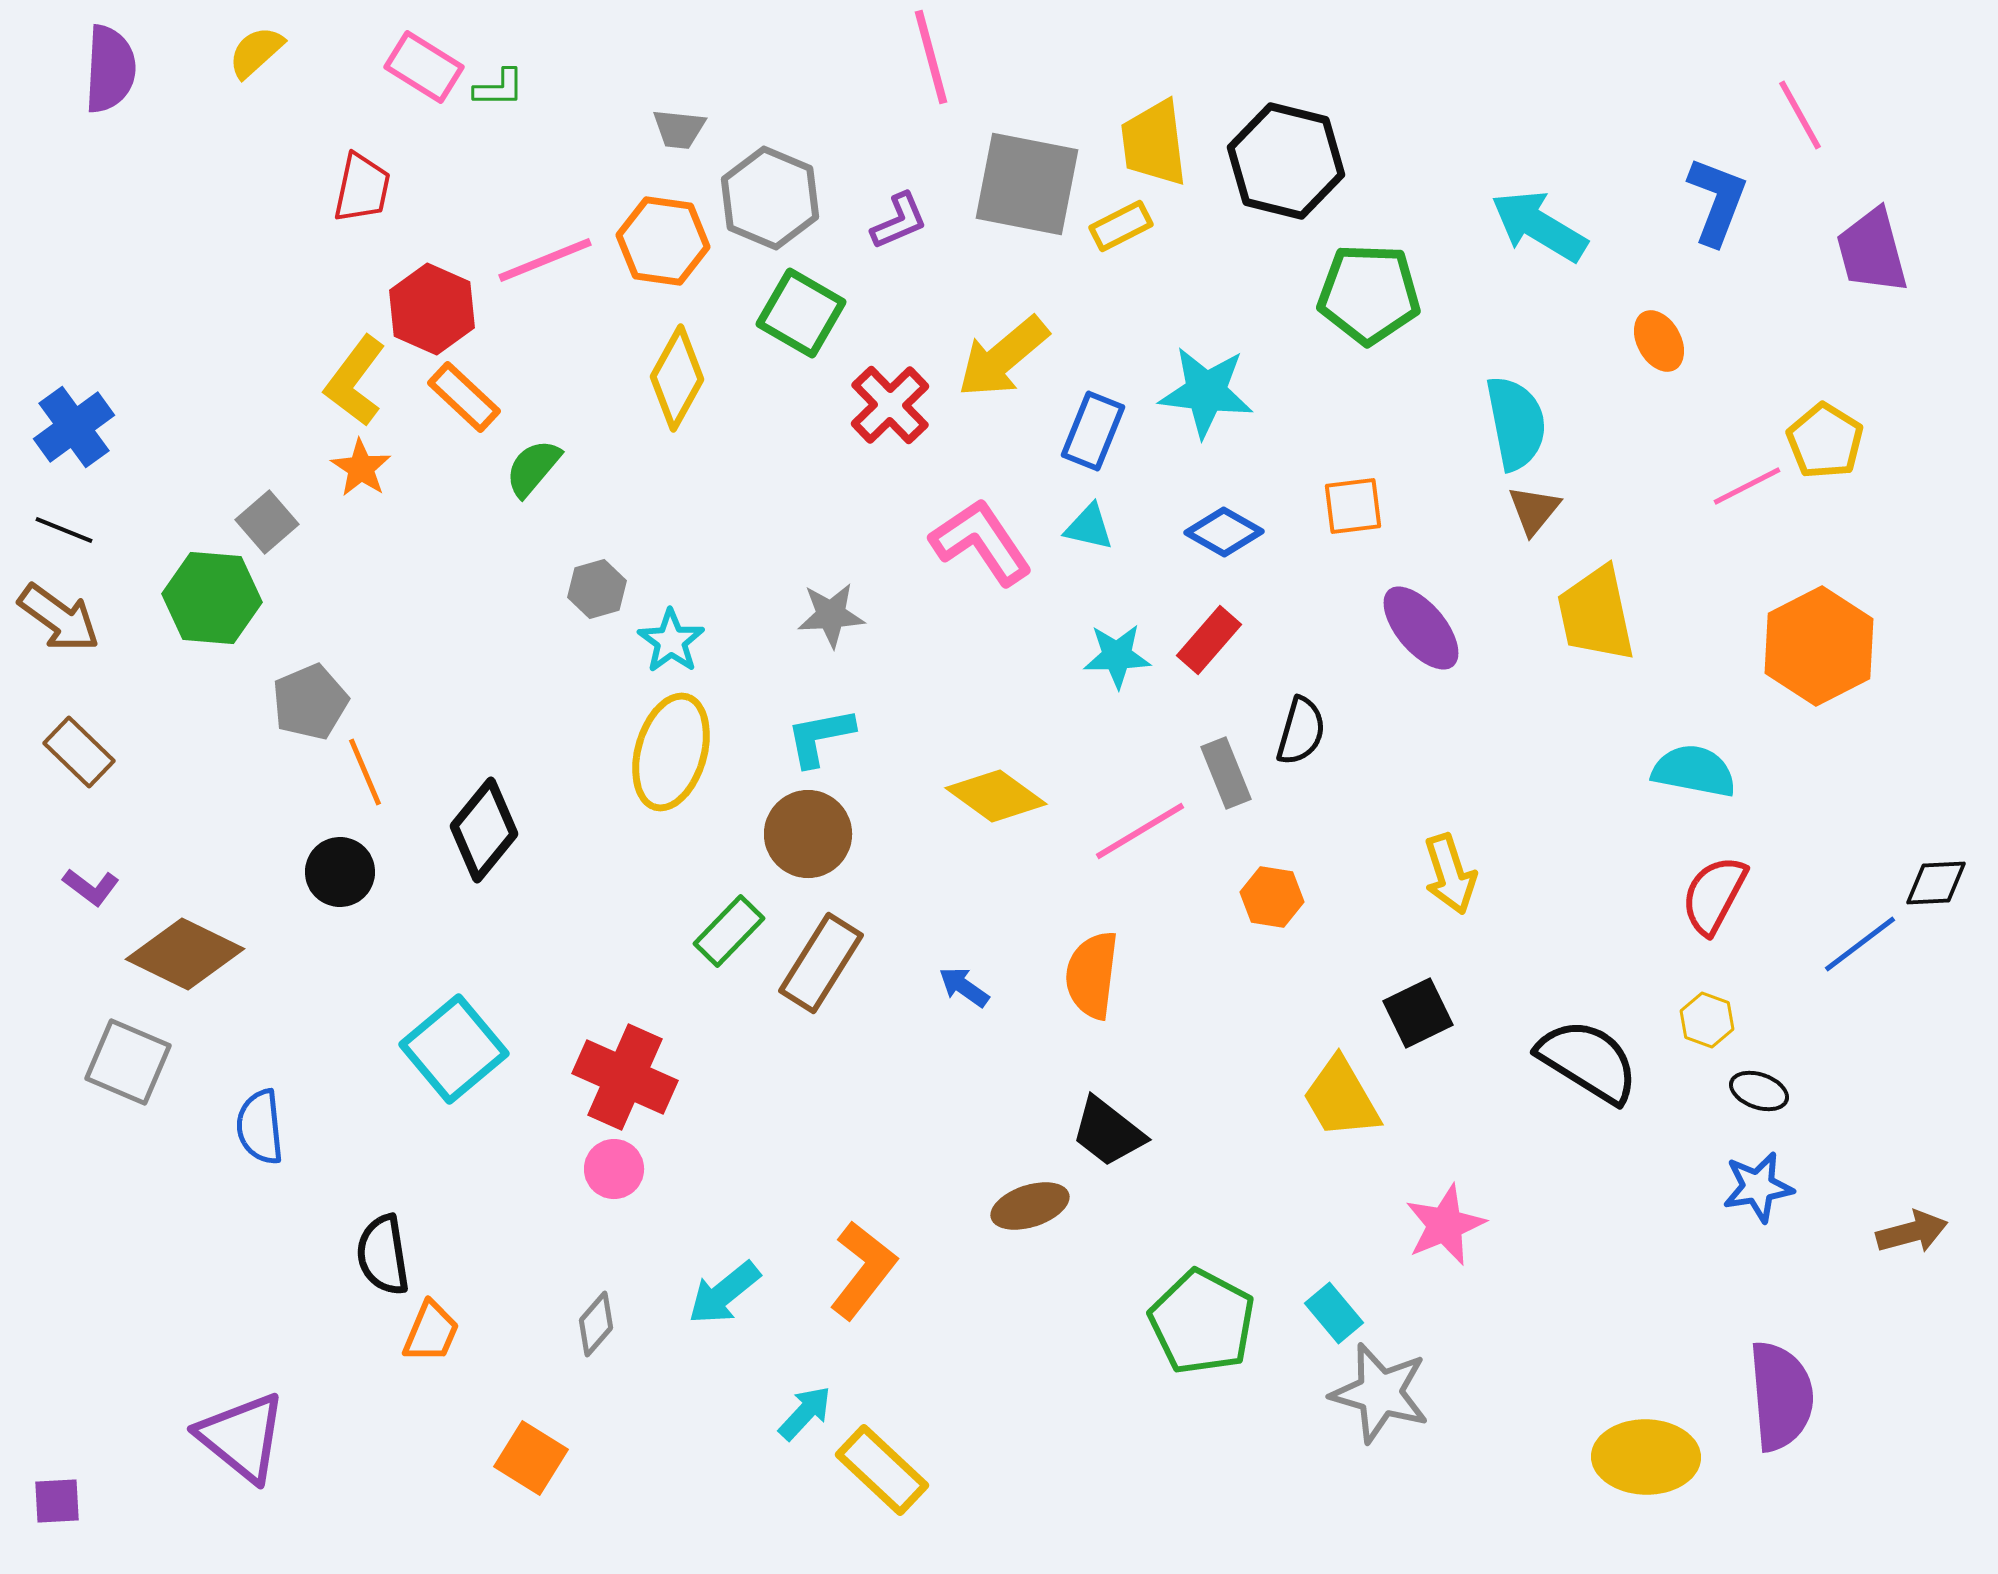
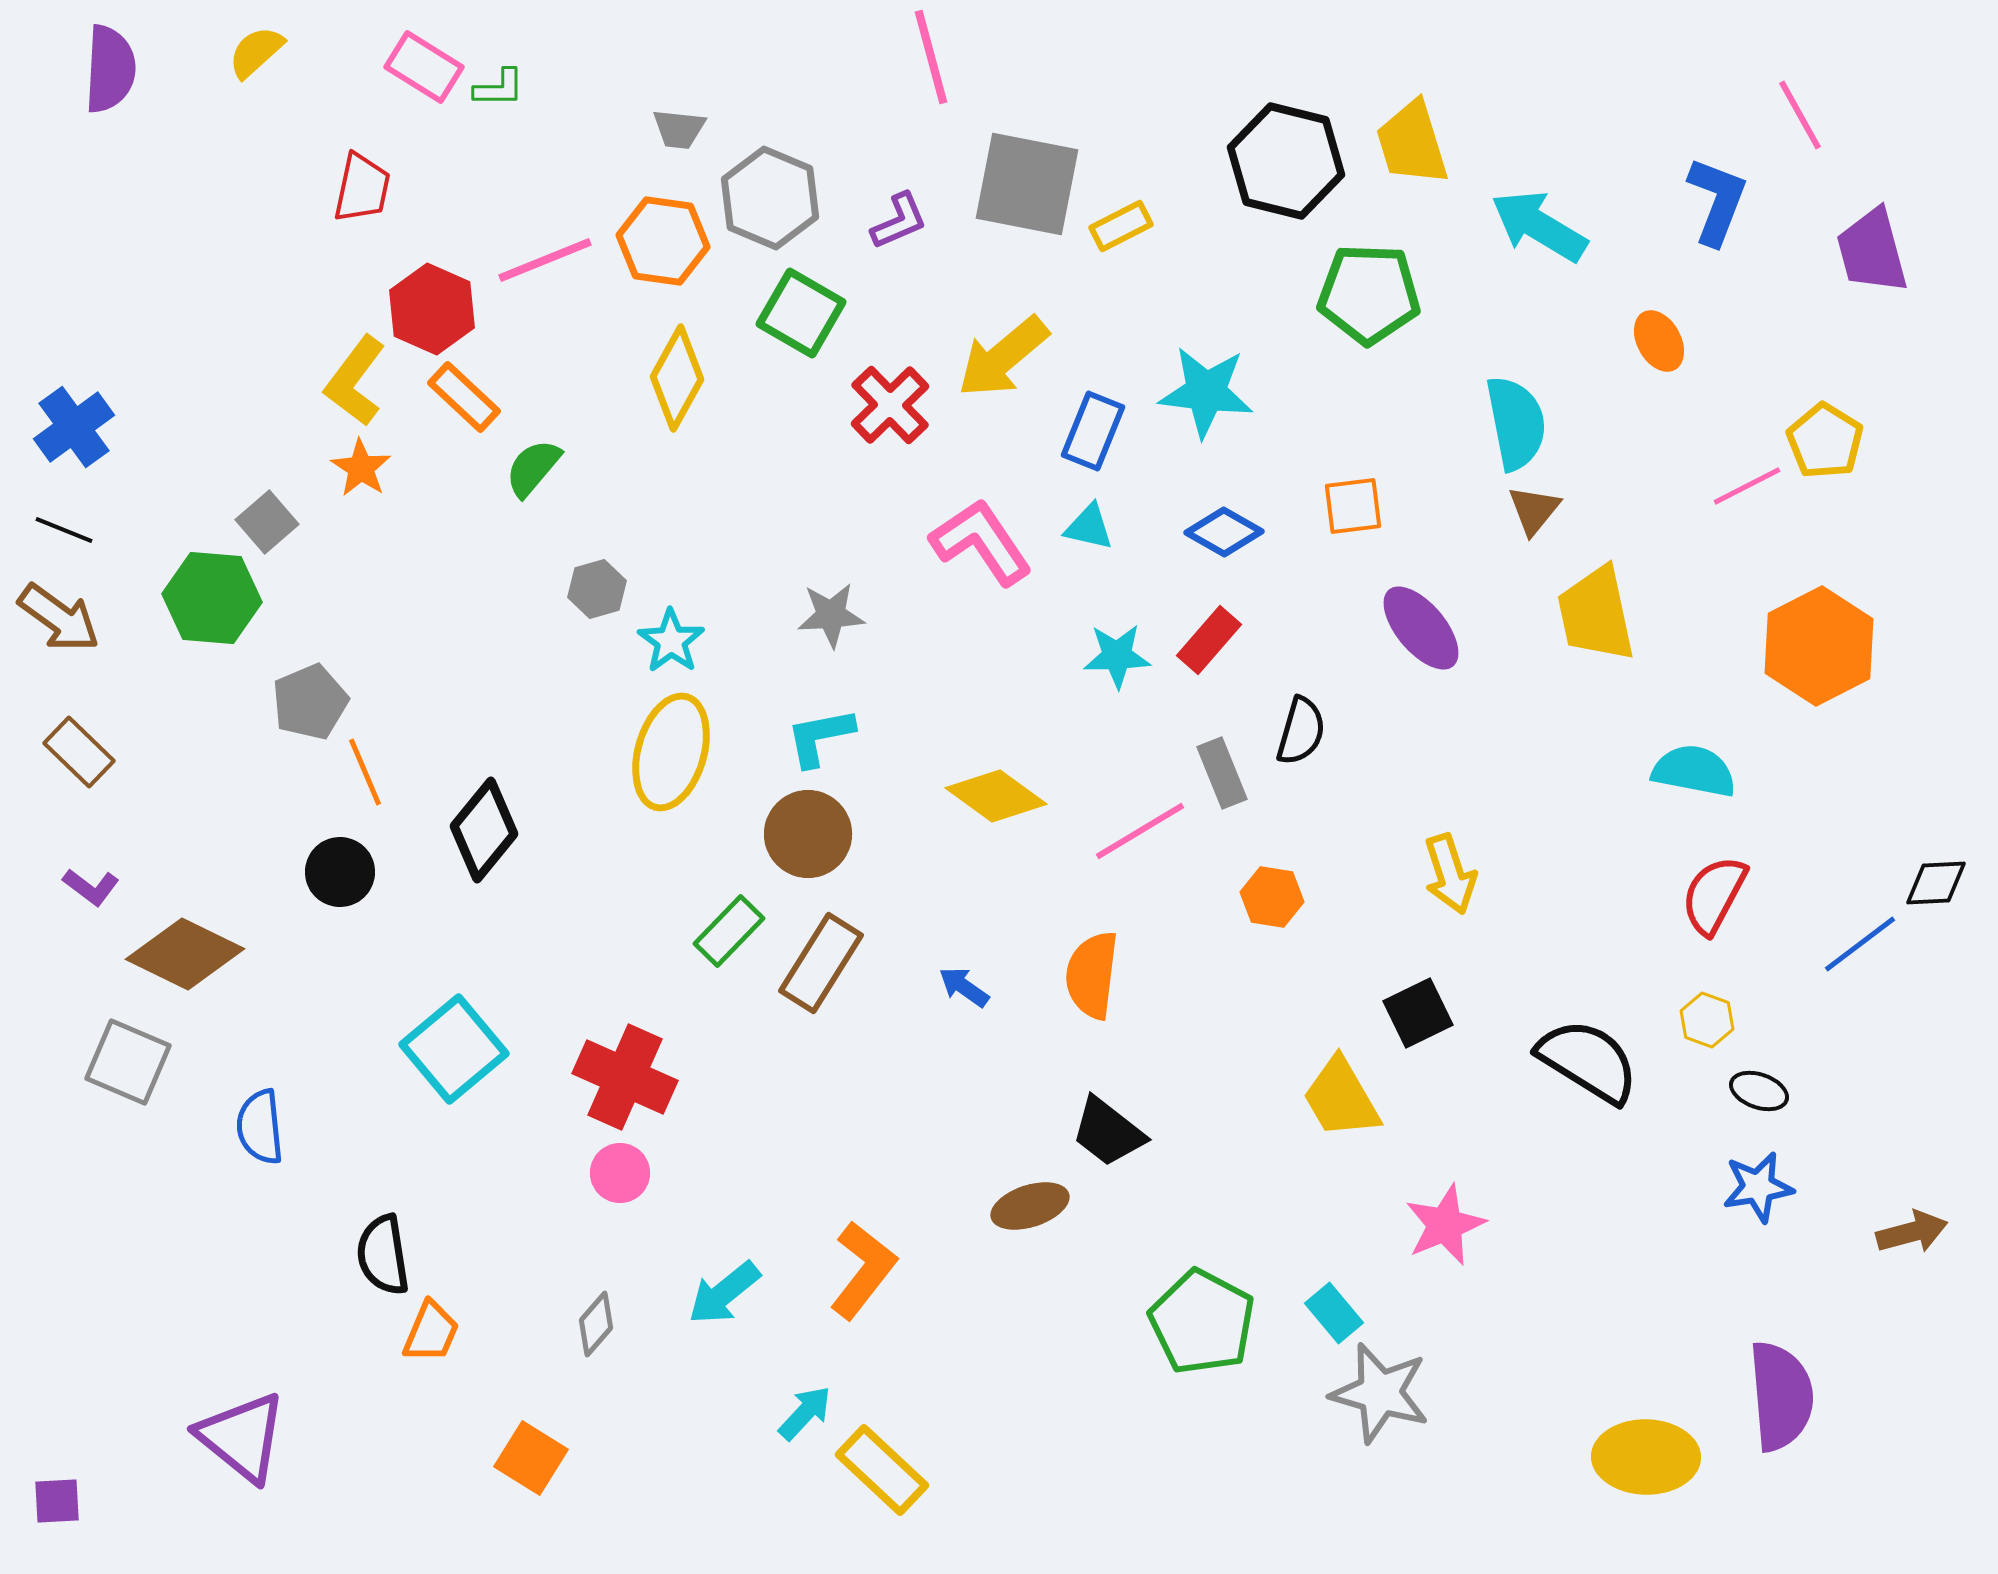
yellow trapezoid at (1154, 143): moved 258 px right; rotated 10 degrees counterclockwise
gray rectangle at (1226, 773): moved 4 px left
pink circle at (614, 1169): moved 6 px right, 4 px down
